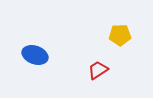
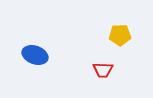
red trapezoid: moved 5 px right; rotated 145 degrees counterclockwise
